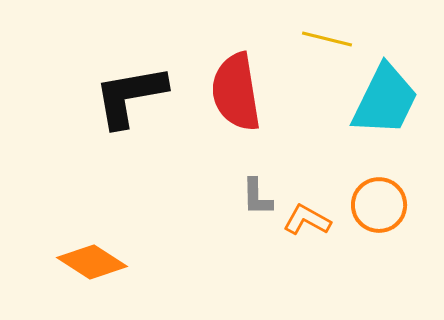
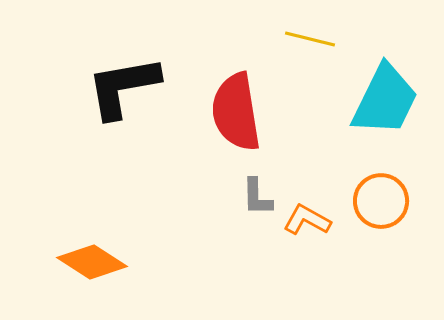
yellow line: moved 17 px left
red semicircle: moved 20 px down
black L-shape: moved 7 px left, 9 px up
orange circle: moved 2 px right, 4 px up
